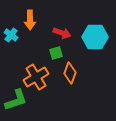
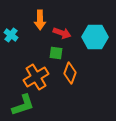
orange arrow: moved 10 px right
green square: rotated 24 degrees clockwise
green L-shape: moved 7 px right, 5 px down
